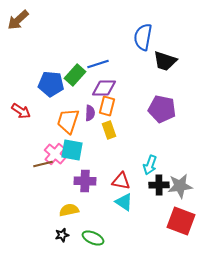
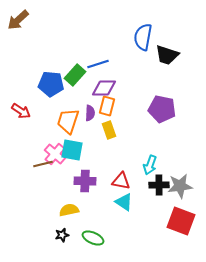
black trapezoid: moved 2 px right, 6 px up
